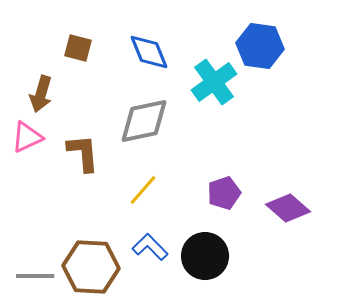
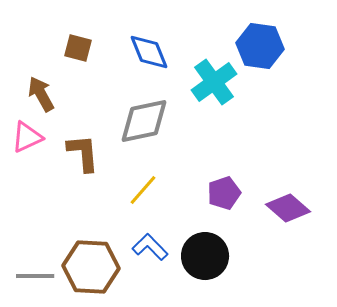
brown arrow: rotated 135 degrees clockwise
